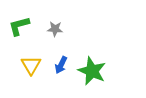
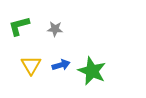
blue arrow: rotated 132 degrees counterclockwise
